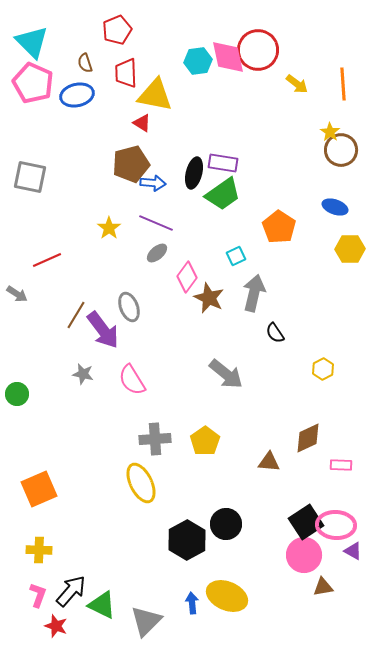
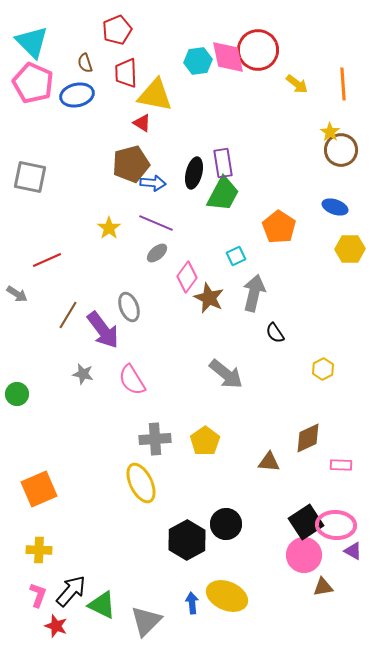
purple rectangle at (223, 163): rotated 72 degrees clockwise
green trapezoid at (223, 194): rotated 27 degrees counterclockwise
brown line at (76, 315): moved 8 px left
